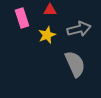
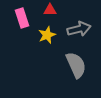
gray semicircle: moved 1 px right, 1 px down
